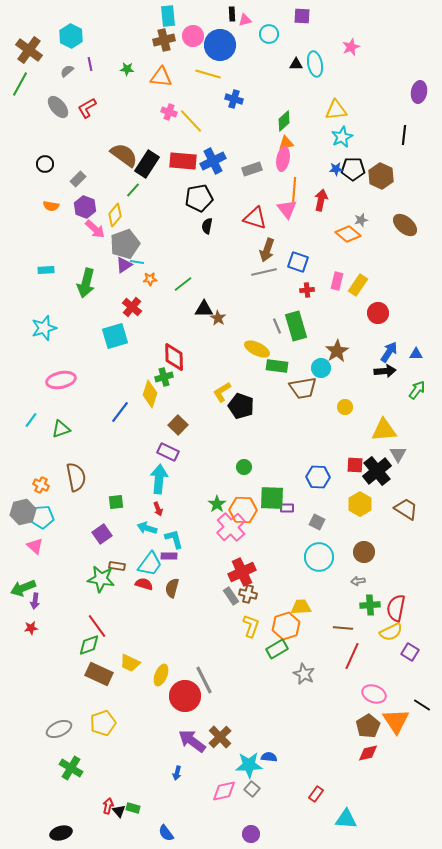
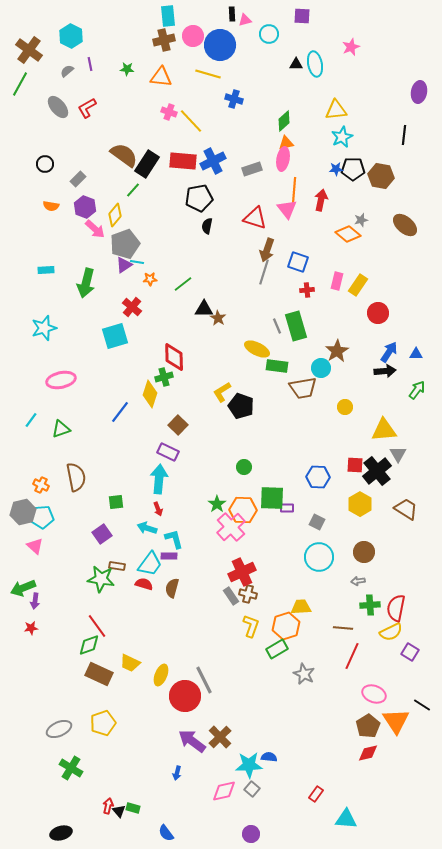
brown hexagon at (381, 176): rotated 15 degrees counterclockwise
gray line at (264, 272): rotated 60 degrees counterclockwise
